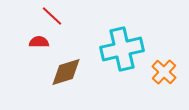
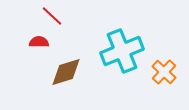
cyan cross: moved 2 px down; rotated 9 degrees counterclockwise
